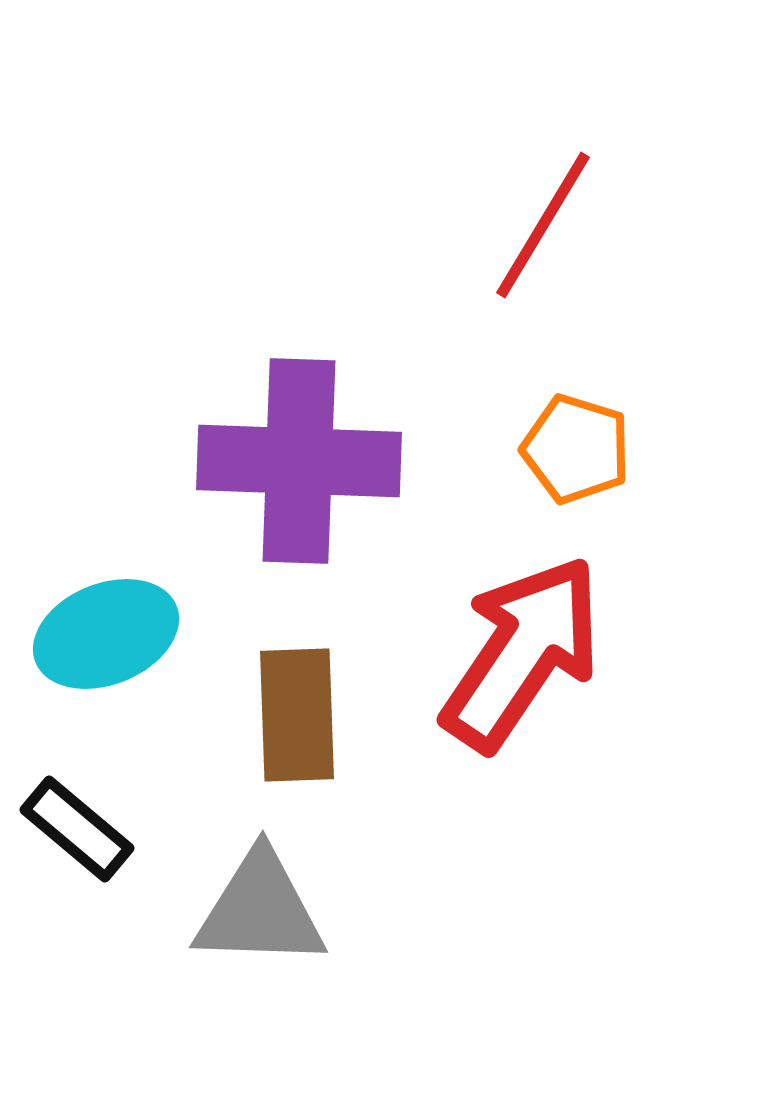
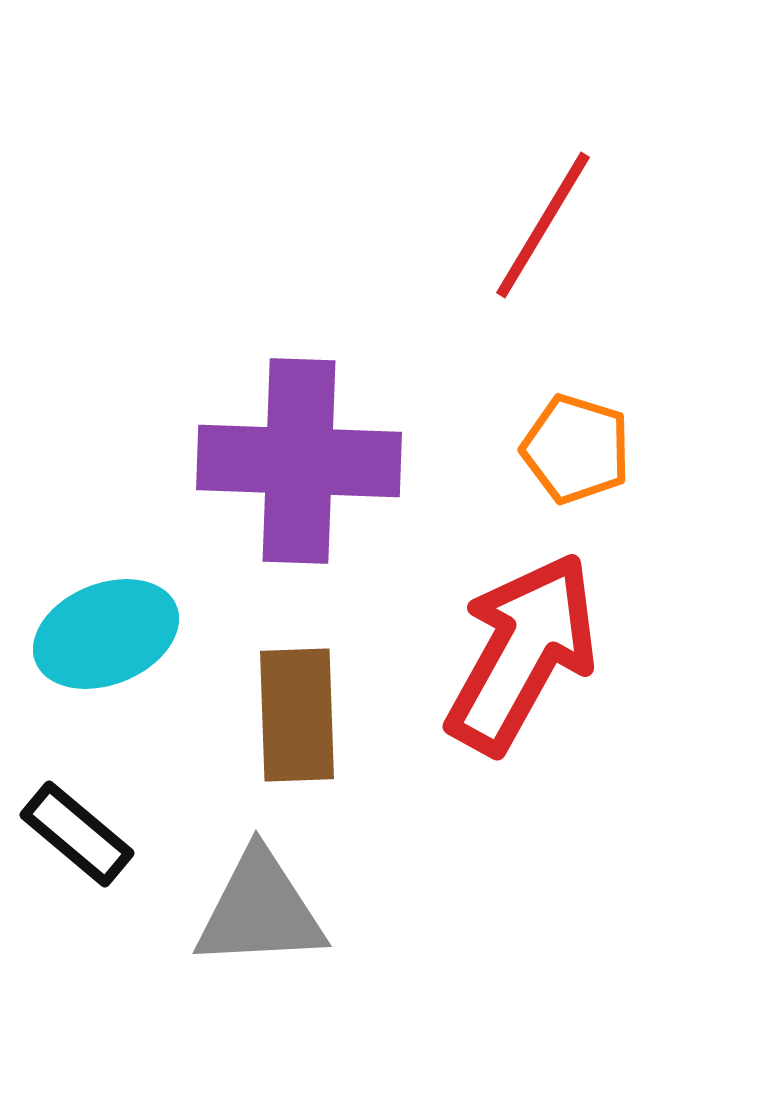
red arrow: rotated 5 degrees counterclockwise
black rectangle: moved 5 px down
gray triangle: rotated 5 degrees counterclockwise
